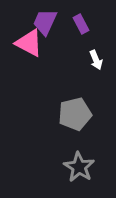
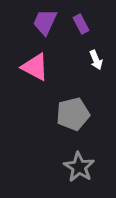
pink triangle: moved 6 px right, 24 px down
gray pentagon: moved 2 px left
